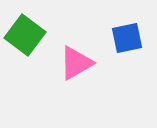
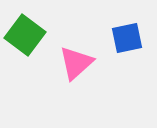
pink triangle: rotated 12 degrees counterclockwise
